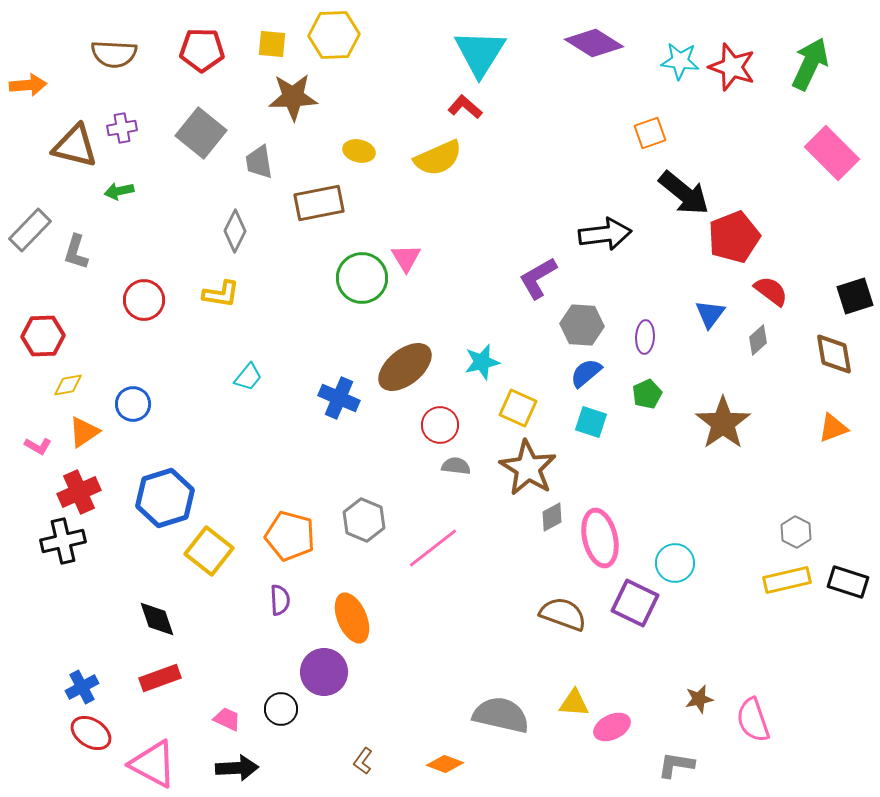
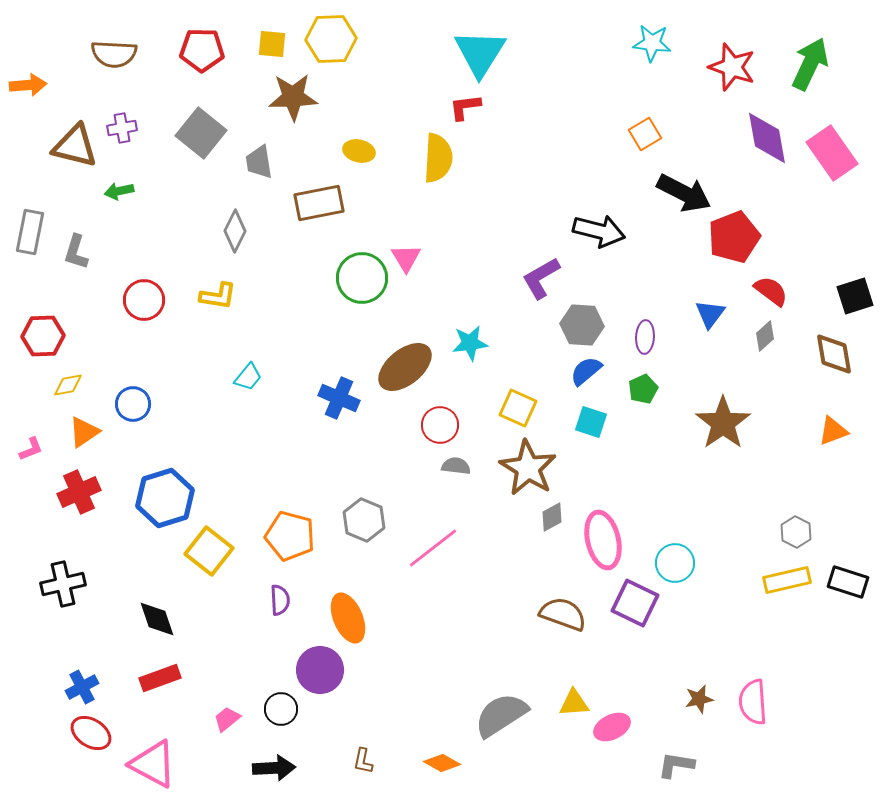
yellow hexagon at (334, 35): moved 3 px left, 4 px down
purple diamond at (594, 43): moved 173 px right, 95 px down; rotated 48 degrees clockwise
cyan star at (680, 61): moved 28 px left, 18 px up
red L-shape at (465, 107): rotated 48 degrees counterclockwise
orange square at (650, 133): moved 5 px left, 1 px down; rotated 12 degrees counterclockwise
pink rectangle at (832, 153): rotated 10 degrees clockwise
yellow semicircle at (438, 158): rotated 63 degrees counterclockwise
black arrow at (684, 193): rotated 12 degrees counterclockwise
gray rectangle at (30, 230): moved 2 px down; rotated 33 degrees counterclockwise
black arrow at (605, 234): moved 6 px left, 3 px up; rotated 21 degrees clockwise
purple L-shape at (538, 278): moved 3 px right
yellow L-shape at (221, 294): moved 3 px left, 2 px down
gray diamond at (758, 340): moved 7 px right, 4 px up
cyan star at (482, 362): moved 12 px left, 19 px up; rotated 6 degrees clockwise
blue semicircle at (586, 373): moved 2 px up
green pentagon at (647, 394): moved 4 px left, 5 px up
orange triangle at (833, 428): moved 3 px down
pink L-shape at (38, 446): moved 7 px left, 3 px down; rotated 52 degrees counterclockwise
pink ellipse at (600, 538): moved 3 px right, 2 px down
black cross at (63, 541): moved 43 px down
orange ellipse at (352, 618): moved 4 px left
purple circle at (324, 672): moved 4 px left, 2 px up
yellow triangle at (574, 703): rotated 8 degrees counterclockwise
gray semicircle at (501, 715): rotated 46 degrees counterclockwise
pink trapezoid at (227, 719): rotated 64 degrees counterclockwise
pink semicircle at (753, 720): moved 18 px up; rotated 15 degrees clockwise
brown L-shape at (363, 761): rotated 24 degrees counterclockwise
orange diamond at (445, 764): moved 3 px left, 1 px up; rotated 9 degrees clockwise
black arrow at (237, 768): moved 37 px right
